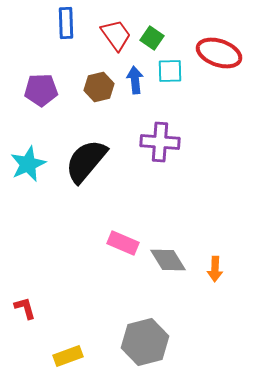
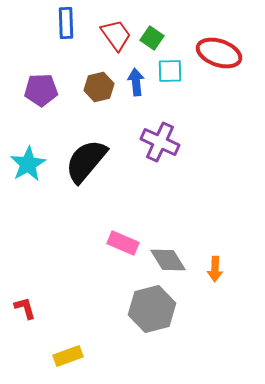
blue arrow: moved 1 px right, 2 px down
purple cross: rotated 21 degrees clockwise
cyan star: rotated 6 degrees counterclockwise
gray hexagon: moved 7 px right, 33 px up
